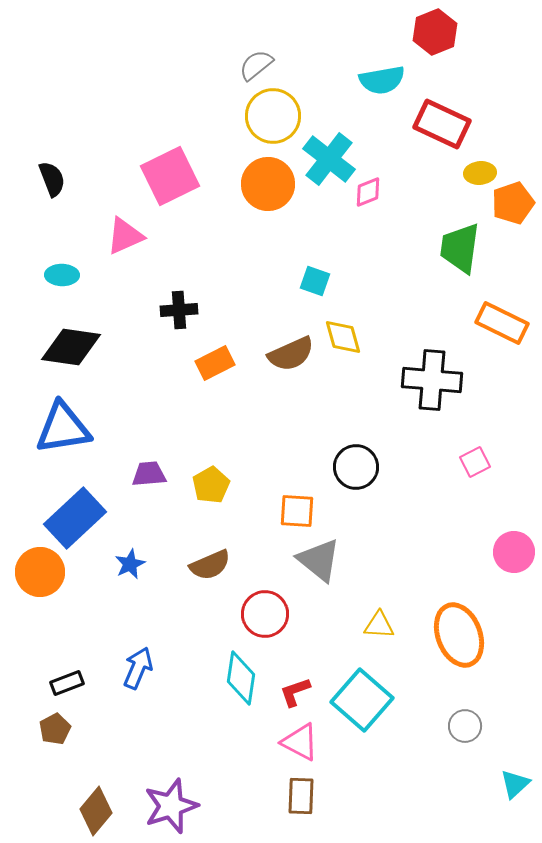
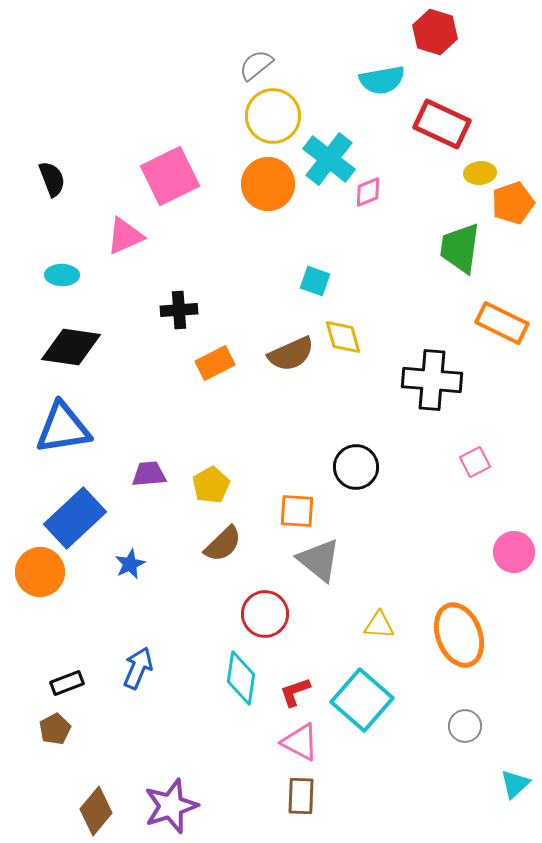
red hexagon at (435, 32): rotated 21 degrees counterclockwise
brown semicircle at (210, 565): moved 13 px right, 21 px up; rotated 21 degrees counterclockwise
